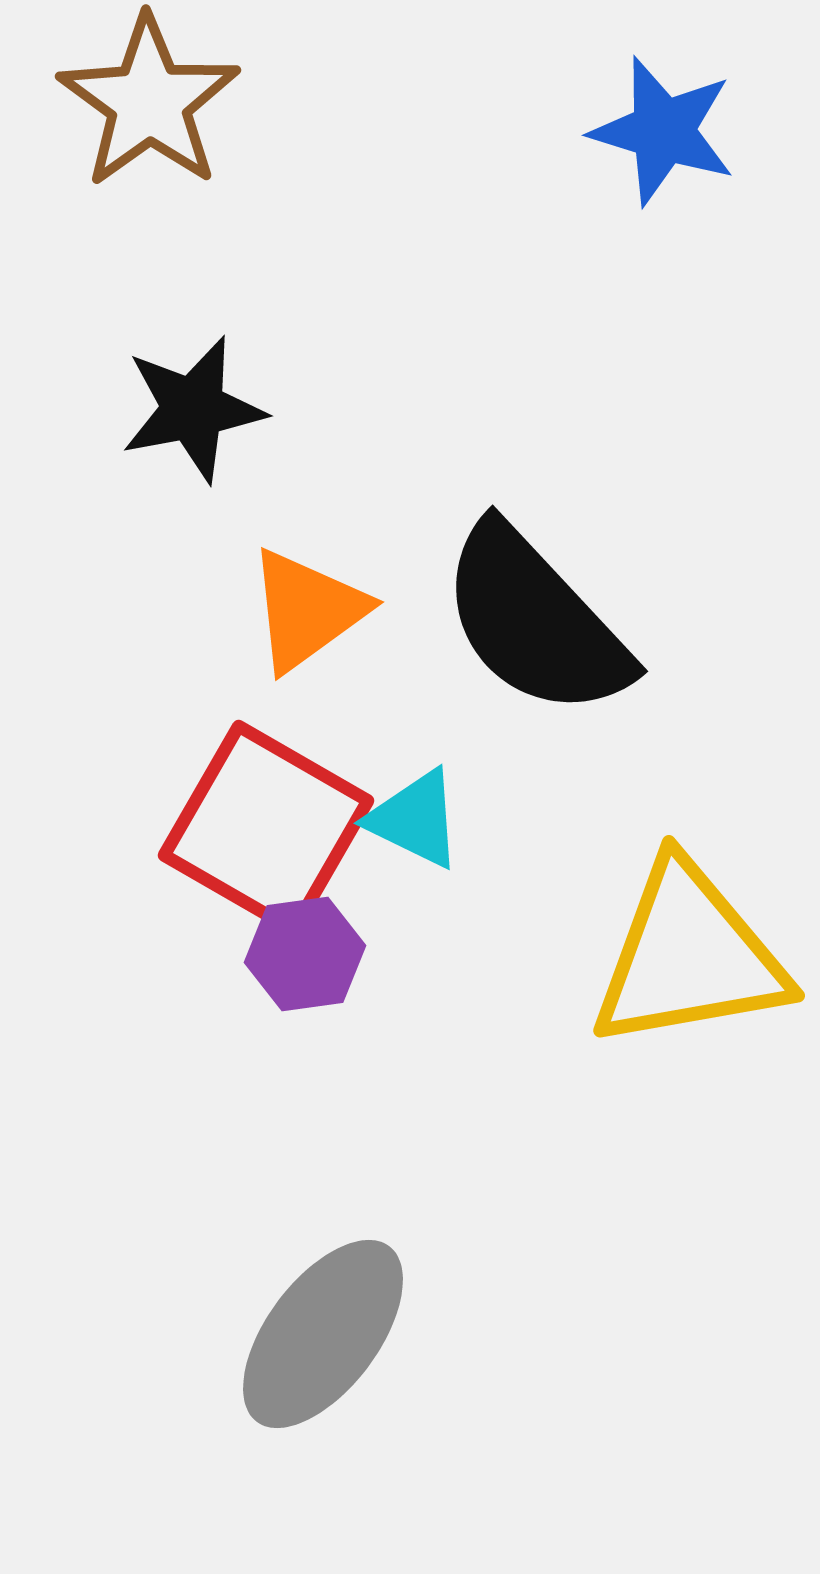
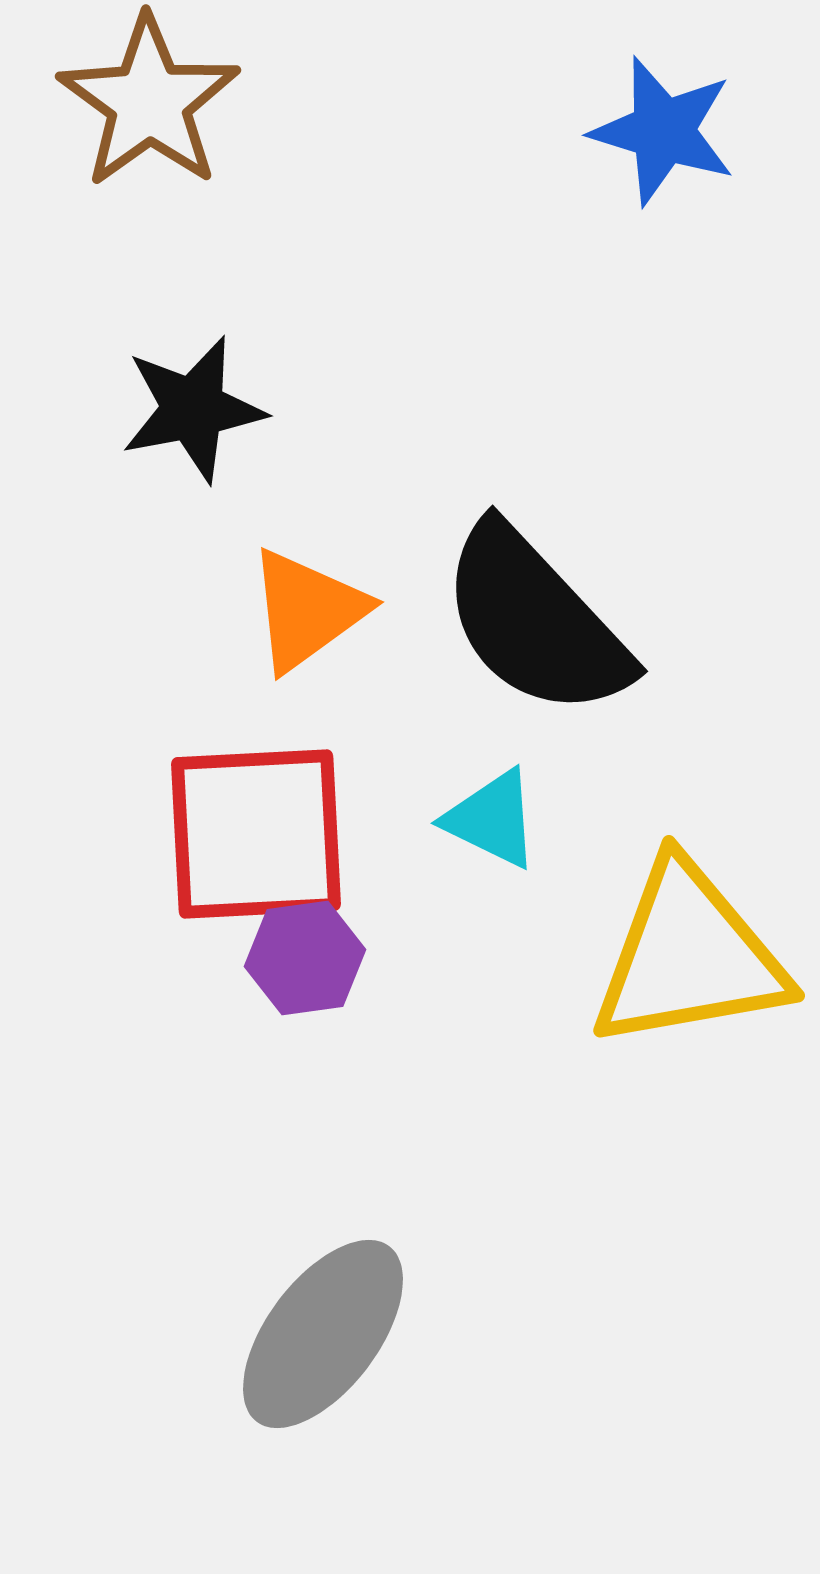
cyan triangle: moved 77 px right
red square: moved 10 px left, 6 px down; rotated 33 degrees counterclockwise
purple hexagon: moved 4 px down
